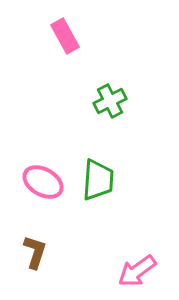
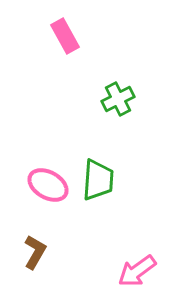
green cross: moved 8 px right, 2 px up
pink ellipse: moved 5 px right, 3 px down
brown L-shape: rotated 12 degrees clockwise
